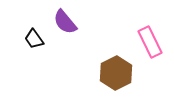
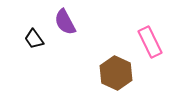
purple semicircle: rotated 12 degrees clockwise
brown hexagon: rotated 8 degrees counterclockwise
